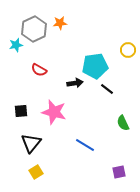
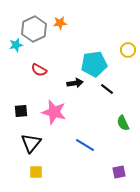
cyan pentagon: moved 1 px left, 2 px up
yellow square: rotated 32 degrees clockwise
